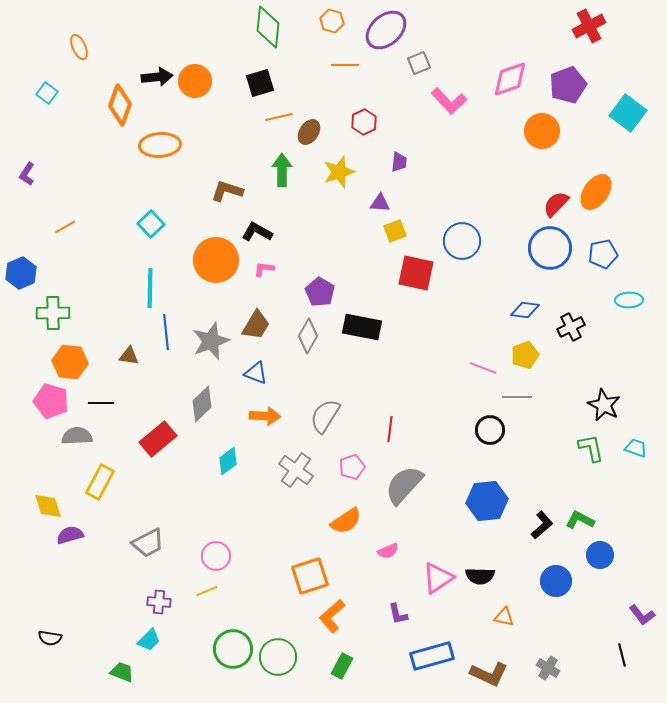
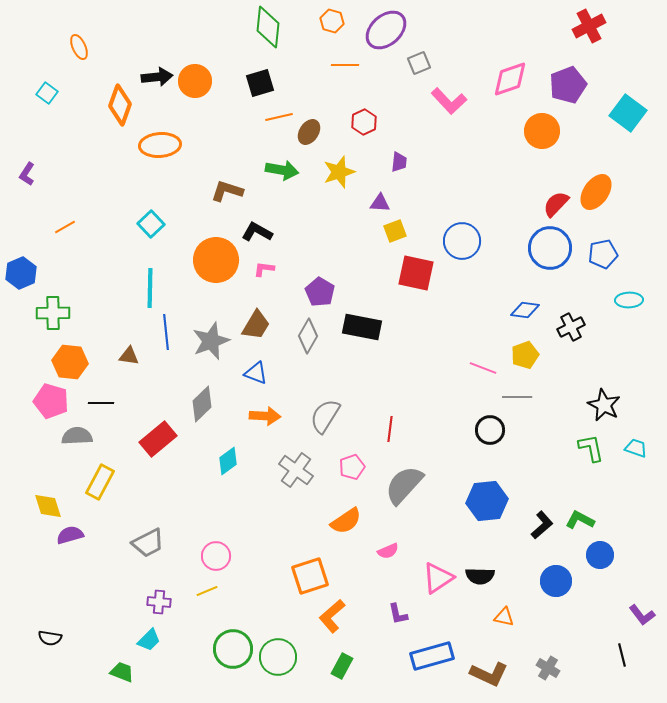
green arrow at (282, 170): rotated 100 degrees clockwise
